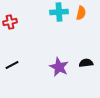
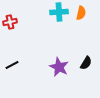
black semicircle: rotated 128 degrees clockwise
